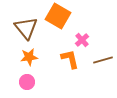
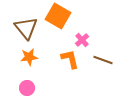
brown line: rotated 36 degrees clockwise
pink circle: moved 6 px down
